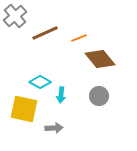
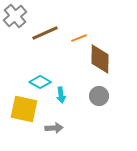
brown diamond: rotated 40 degrees clockwise
cyan arrow: rotated 14 degrees counterclockwise
